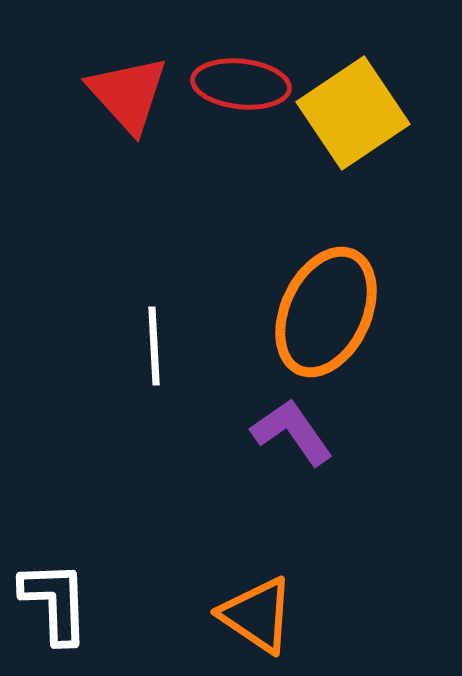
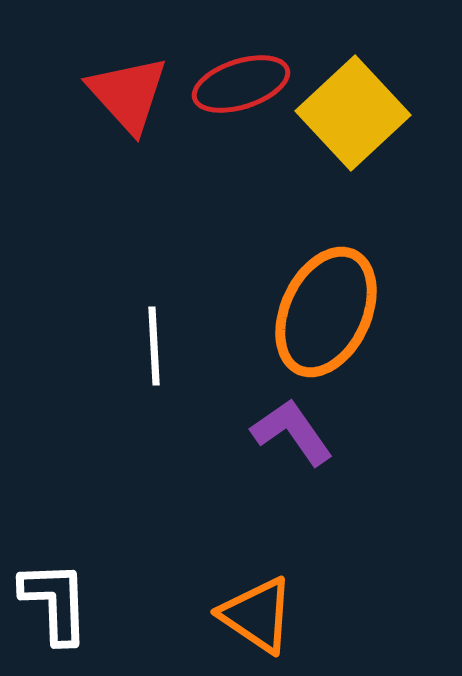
red ellipse: rotated 24 degrees counterclockwise
yellow square: rotated 9 degrees counterclockwise
